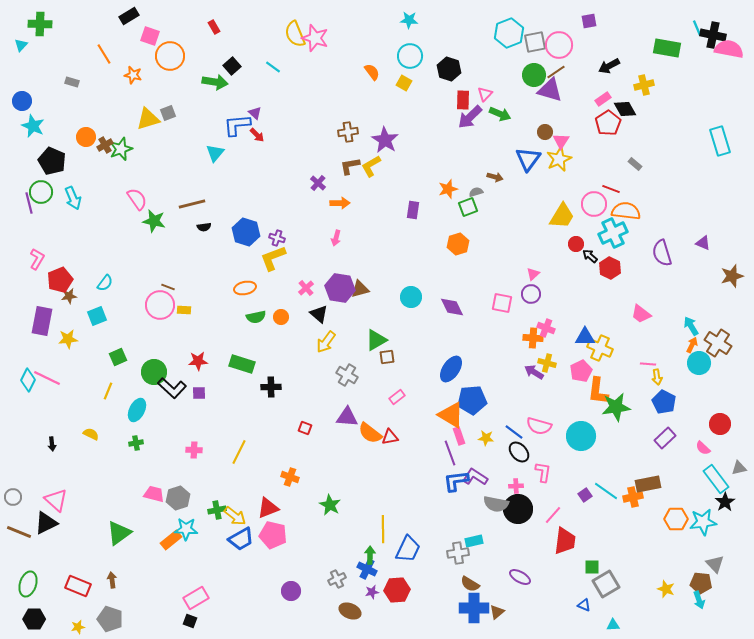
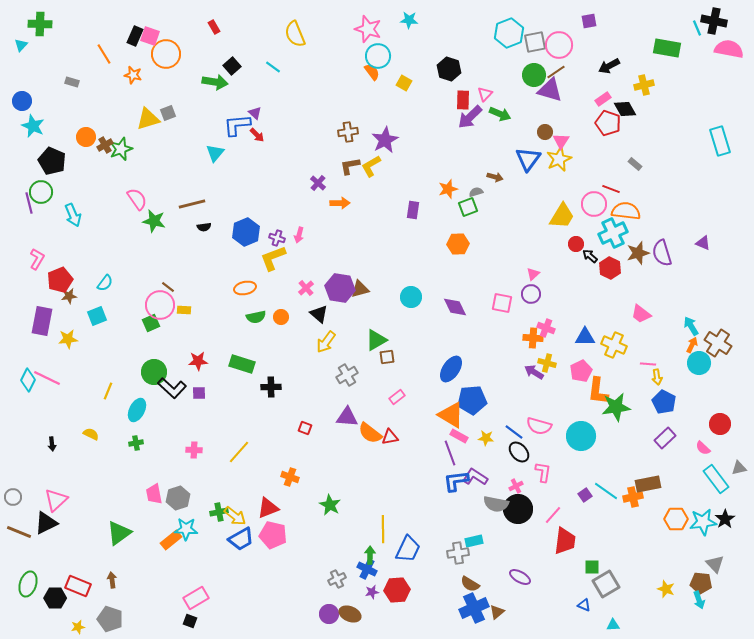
black rectangle at (129, 16): moved 6 px right, 20 px down; rotated 36 degrees counterclockwise
black cross at (713, 35): moved 1 px right, 14 px up
pink star at (315, 38): moved 53 px right, 9 px up
orange circle at (170, 56): moved 4 px left, 2 px up
cyan circle at (410, 56): moved 32 px left
red pentagon at (608, 123): rotated 20 degrees counterclockwise
purple star at (385, 140): rotated 12 degrees clockwise
cyan arrow at (73, 198): moved 17 px down
blue hexagon at (246, 232): rotated 20 degrees clockwise
pink arrow at (336, 238): moved 37 px left, 3 px up
orange hexagon at (458, 244): rotated 15 degrees clockwise
brown star at (732, 276): moved 94 px left, 23 px up
brown line at (168, 287): rotated 16 degrees clockwise
purple diamond at (452, 307): moved 3 px right
yellow cross at (600, 348): moved 14 px right, 3 px up
green square at (118, 357): moved 33 px right, 34 px up
gray cross at (347, 375): rotated 30 degrees clockwise
pink rectangle at (459, 436): rotated 42 degrees counterclockwise
yellow line at (239, 452): rotated 15 degrees clockwise
pink cross at (516, 486): rotated 24 degrees counterclockwise
pink trapezoid at (154, 494): rotated 115 degrees counterclockwise
pink triangle at (56, 500): rotated 35 degrees clockwise
black star at (725, 502): moved 17 px down
green cross at (217, 510): moved 2 px right, 2 px down
purple circle at (291, 591): moved 38 px right, 23 px down
blue cross at (474, 608): rotated 24 degrees counterclockwise
brown ellipse at (350, 611): moved 3 px down
black hexagon at (34, 619): moved 21 px right, 21 px up
